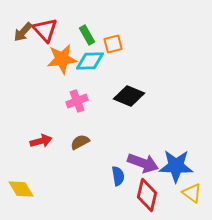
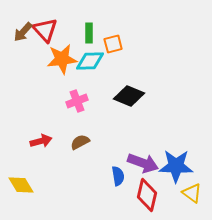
green rectangle: moved 2 px right, 2 px up; rotated 30 degrees clockwise
yellow diamond: moved 4 px up
